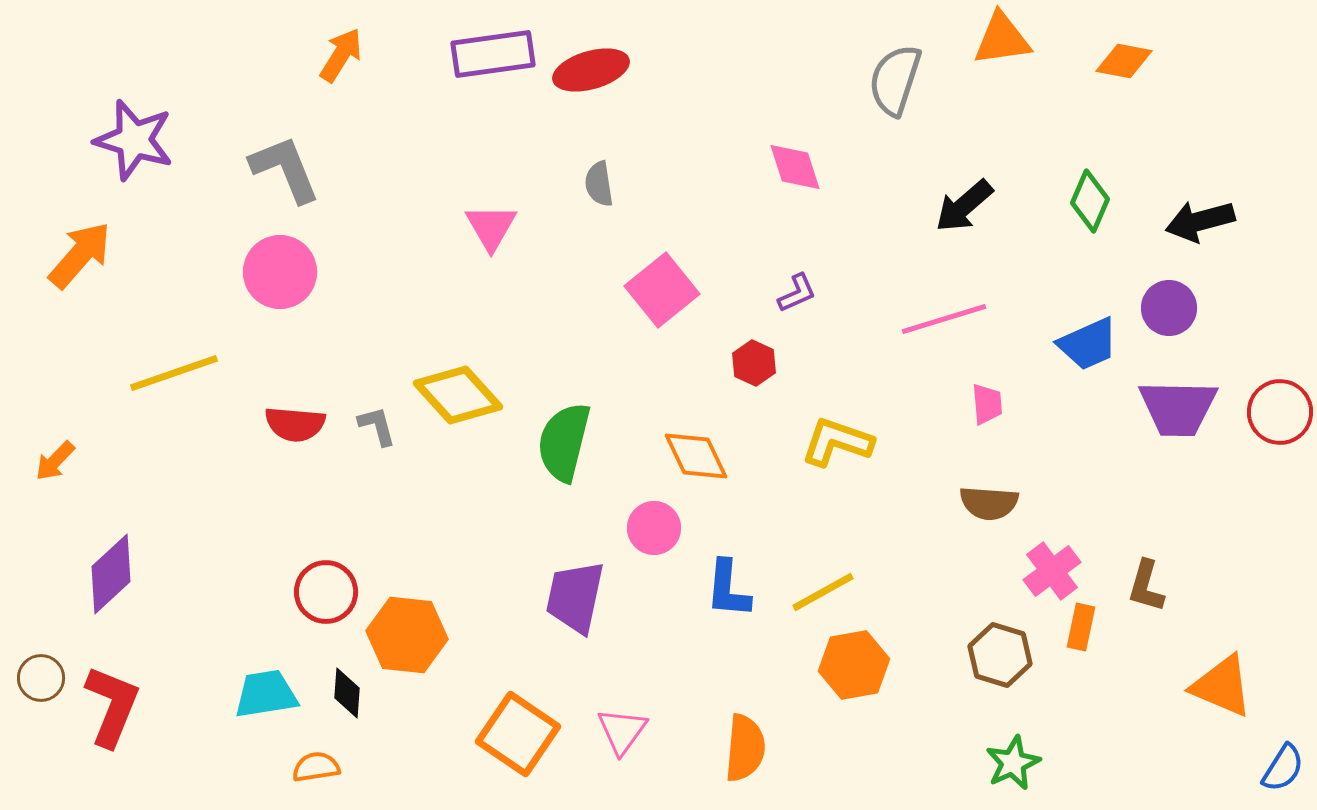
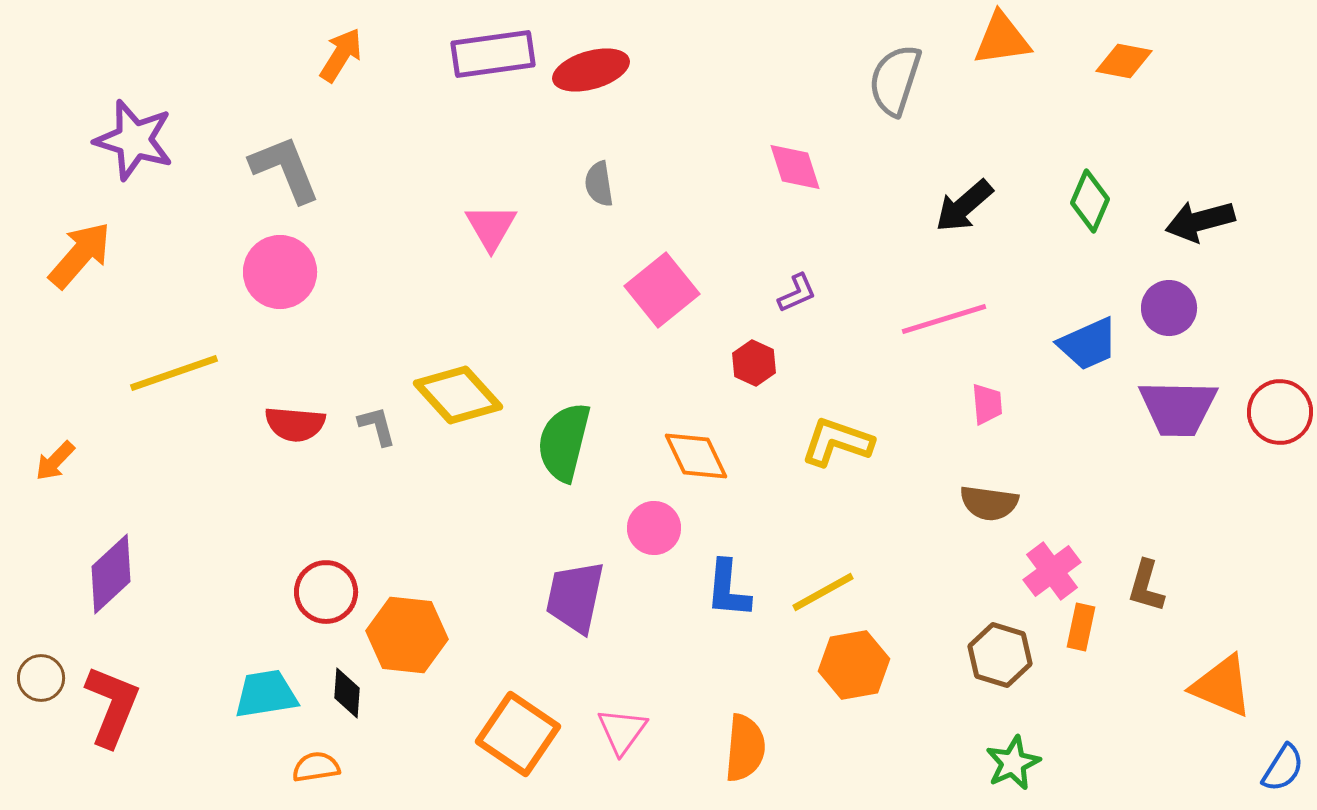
brown semicircle at (989, 503): rotated 4 degrees clockwise
